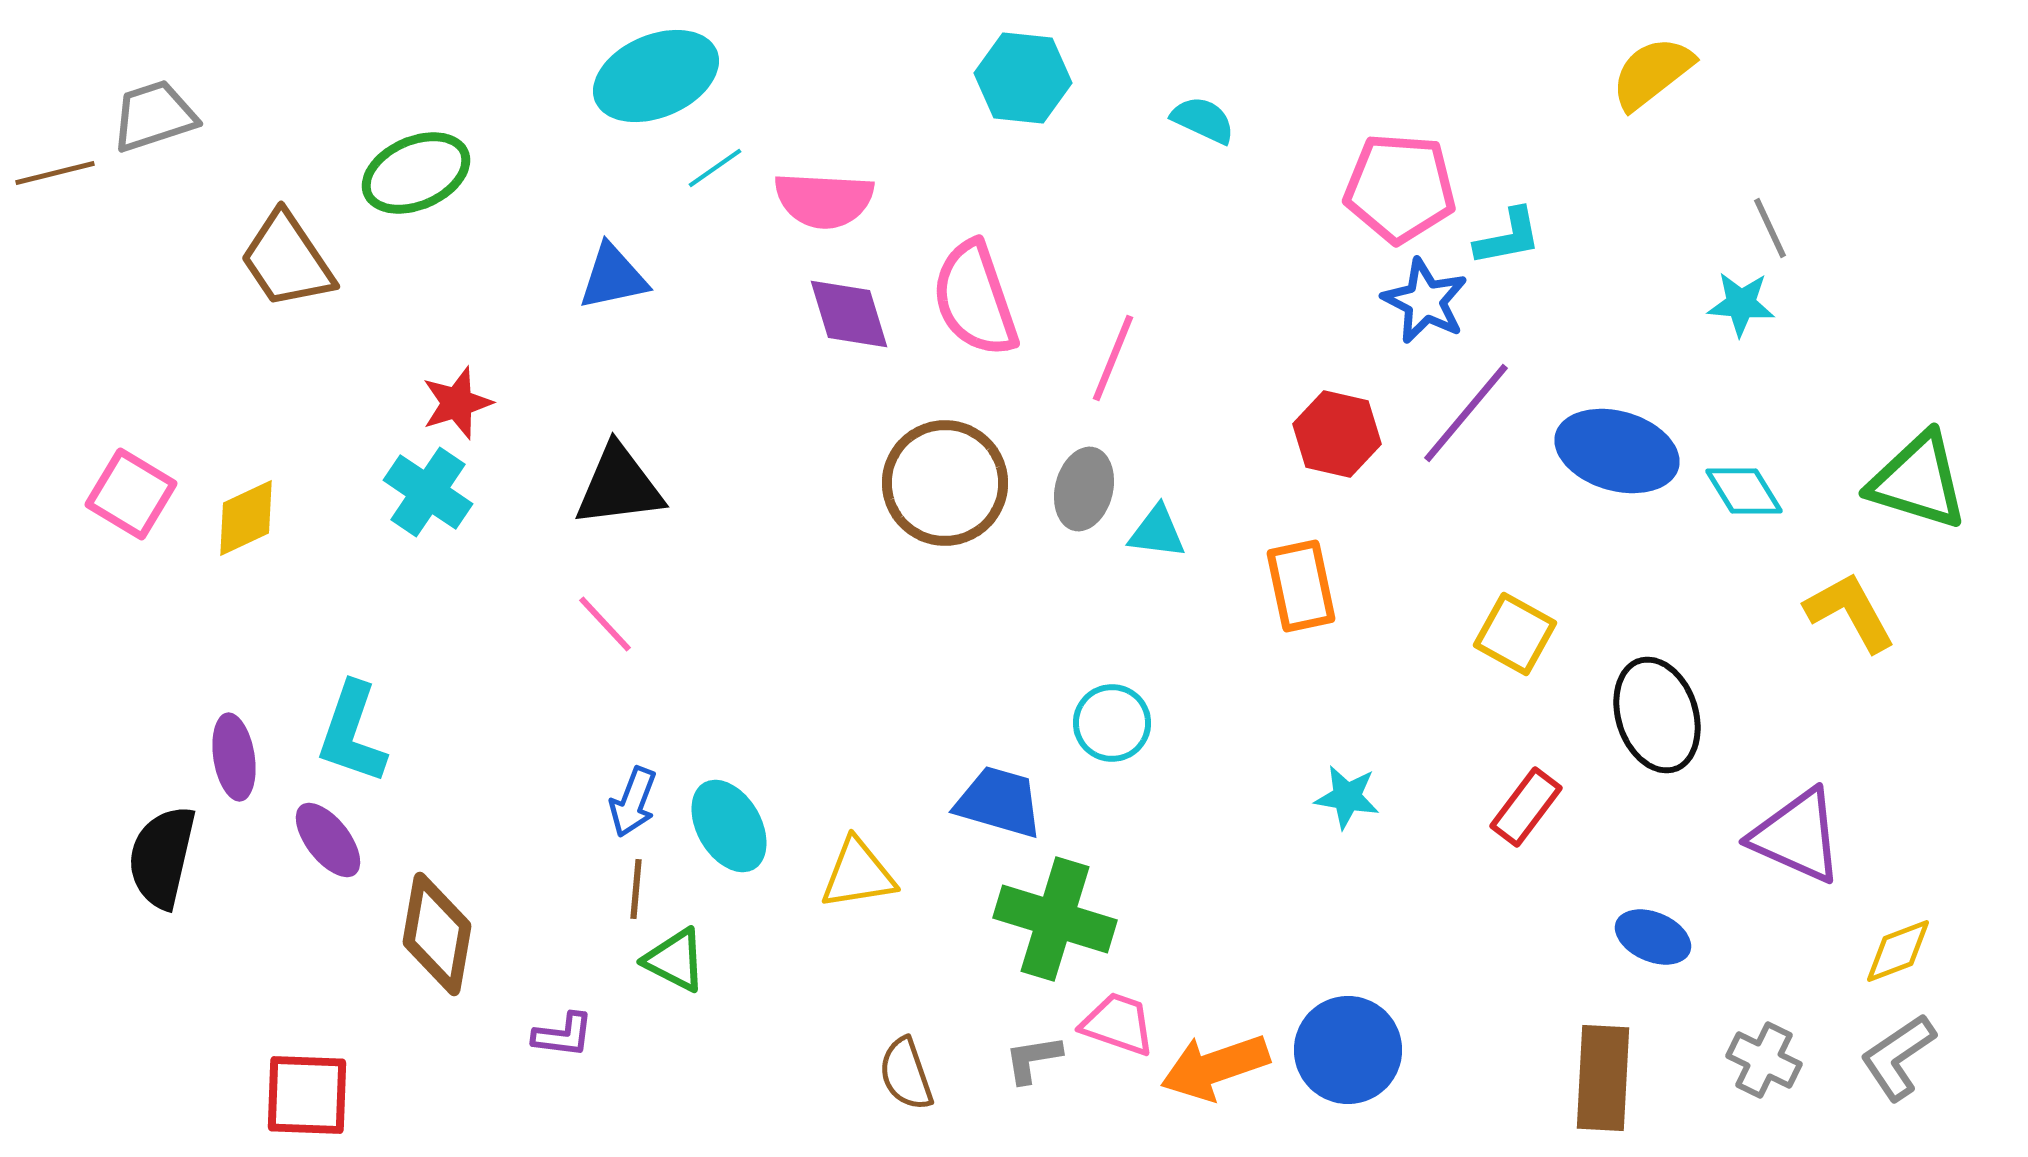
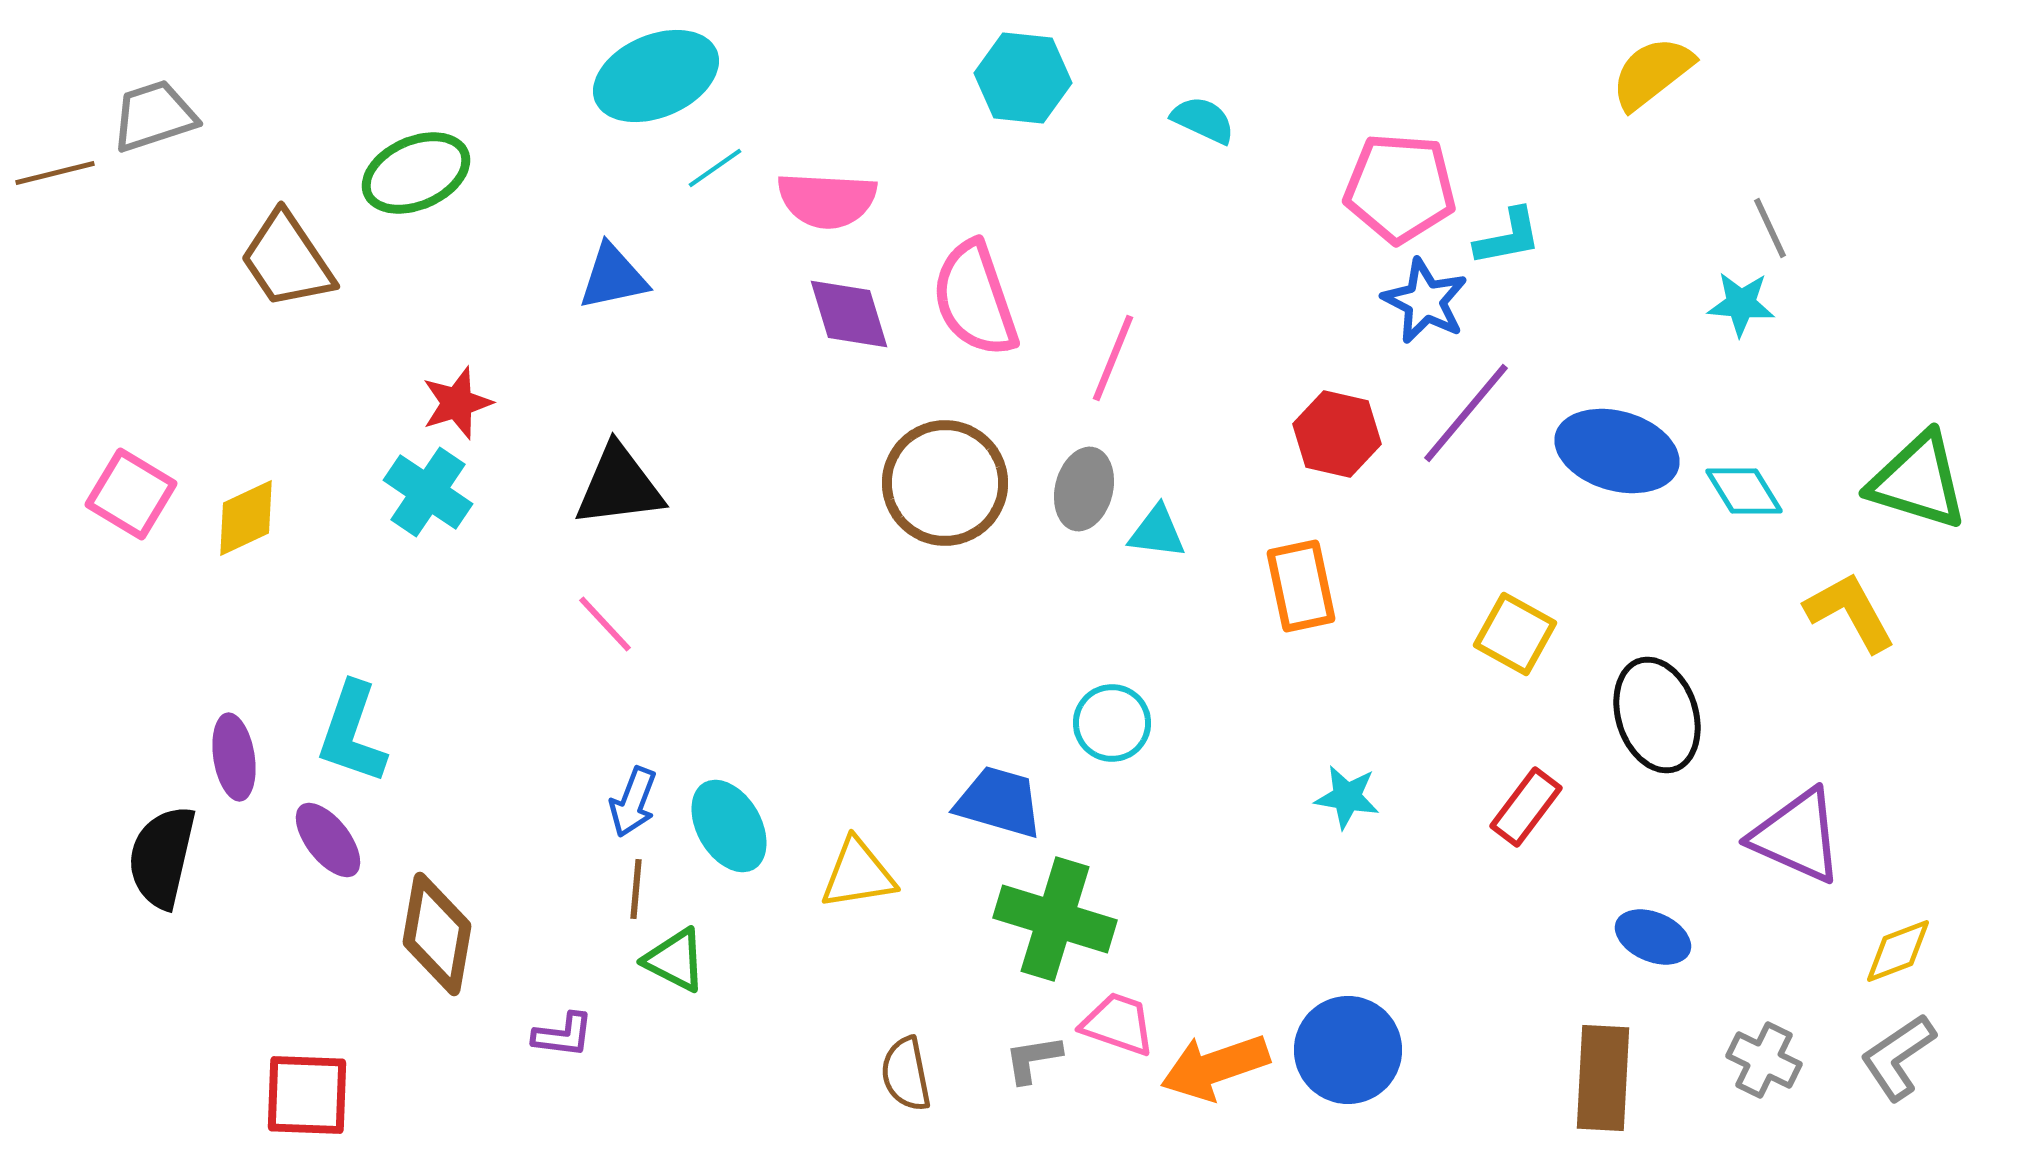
pink semicircle at (824, 200): moved 3 px right
brown semicircle at (906, 1074): rotated 8 degrees clockwise
